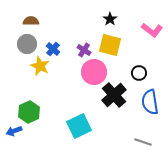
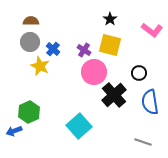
gray circle: moved 3 px right, 2 px up
cyan square: rotated 15 degrees counterclockwise
